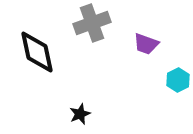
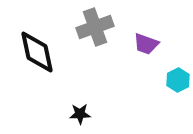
gray cross: moved 3 px right, 4 px down
black star: rotated 20 degrees clockwise
